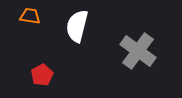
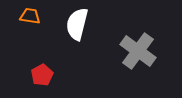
white semicircle: moved 2 px up
